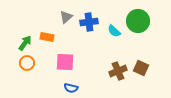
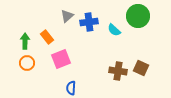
gray triangle: moved 1 px right, 1 px up
green circle: moved 5 px up
cyan semicircle: moved 1 px up
orange rectangle: rotated 40 degrees clockwise
green arrow: moved 2 px up; rotated 35 degrees counterclockwise
pink square: moved 4 px left, 3 px up; rotated 24 degrees counterclockwise
brown cross: rotated 30 degrees clockwise
blue semicircle: rotated 80 degrees clockwise
